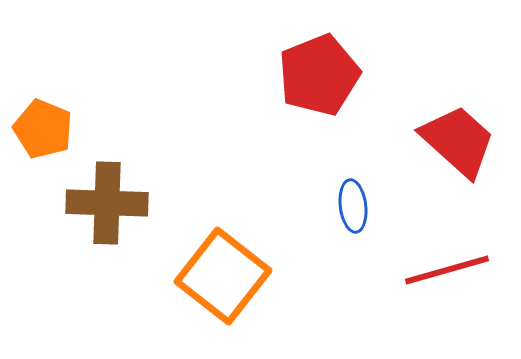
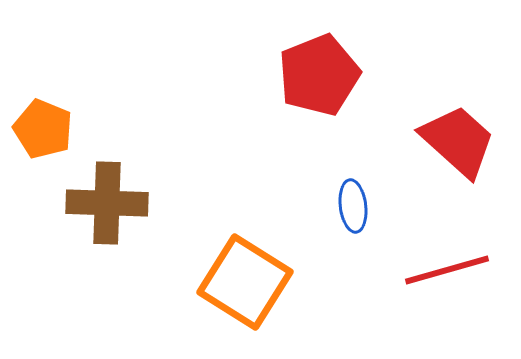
orange square: moved 22 px right, 6 px down; rotated 6 degrees counterclockwise
